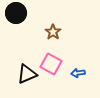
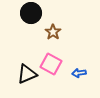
black circle: moved 15 px right
blue arrow: moved 1 px right
